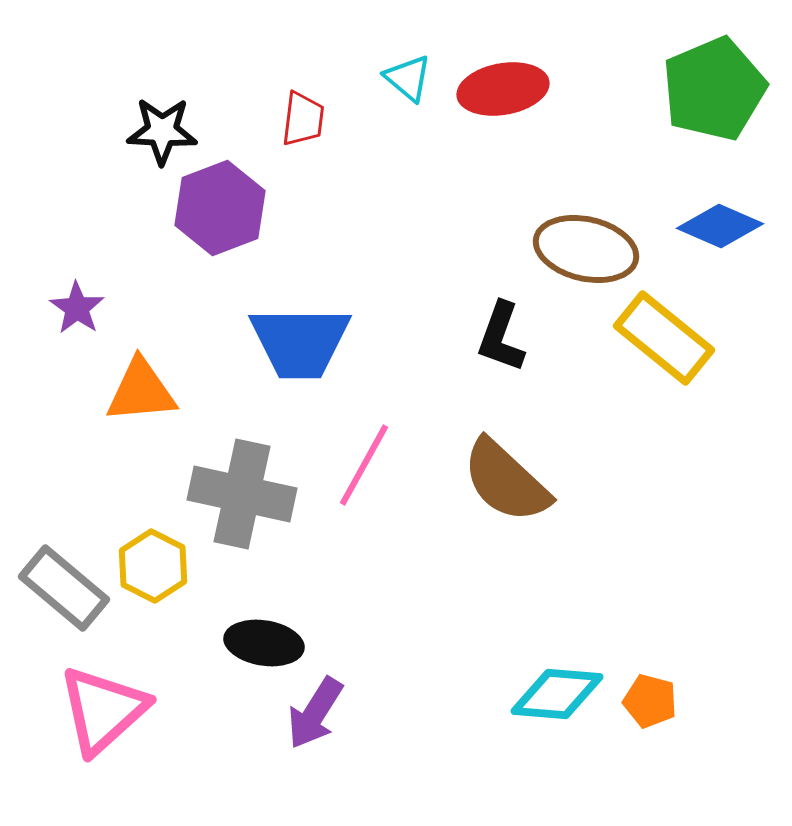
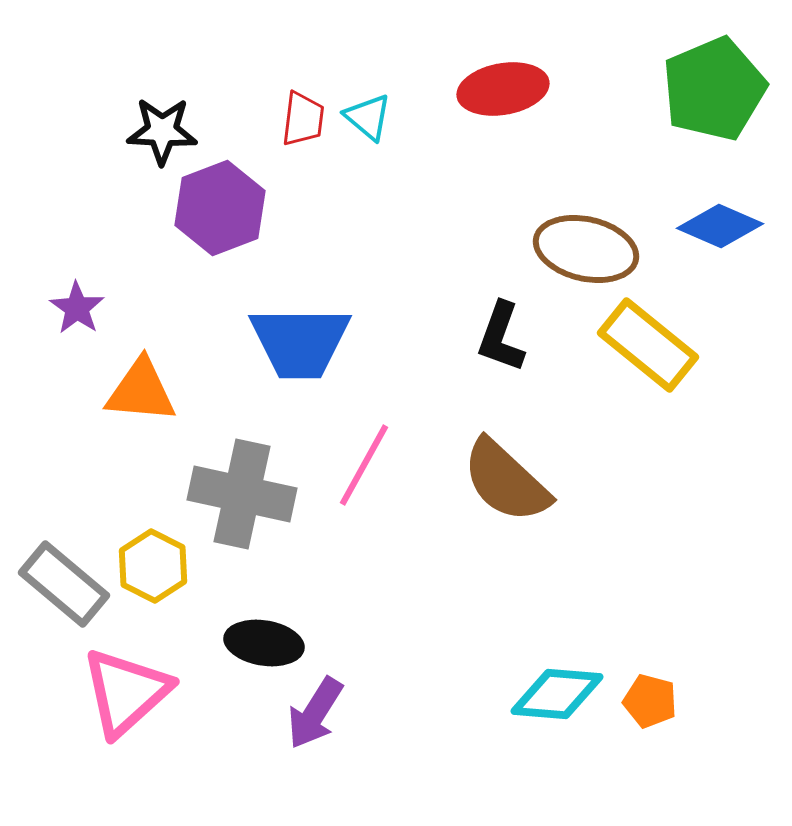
cyan triangle: moved 40 px left, 39 px down
yellow rectangle: moved 16 px left, 7 px down
orange triangle: rotated 10 degrees clockwise
gray rectangle: moved 4 px up
pink triangle: moved 23 px right, 18 px up
